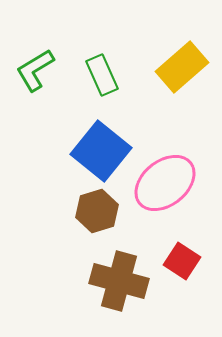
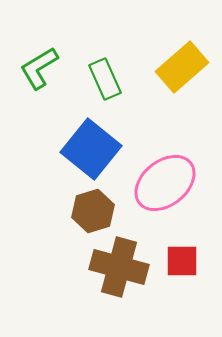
green L-shape: moved 4 px right, 2 px up
green rectangle: moved 3 px right, 4 px down
blue square: moved 10 px left, 2 px up
brown hexagon: moved 4 px left
red square: rotated 33 degrees counterclockwise
brown cross: moved 14 px up
